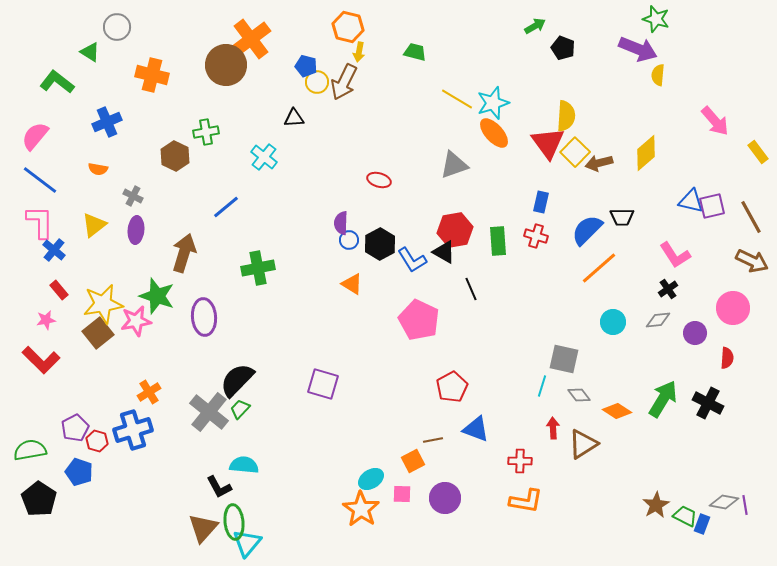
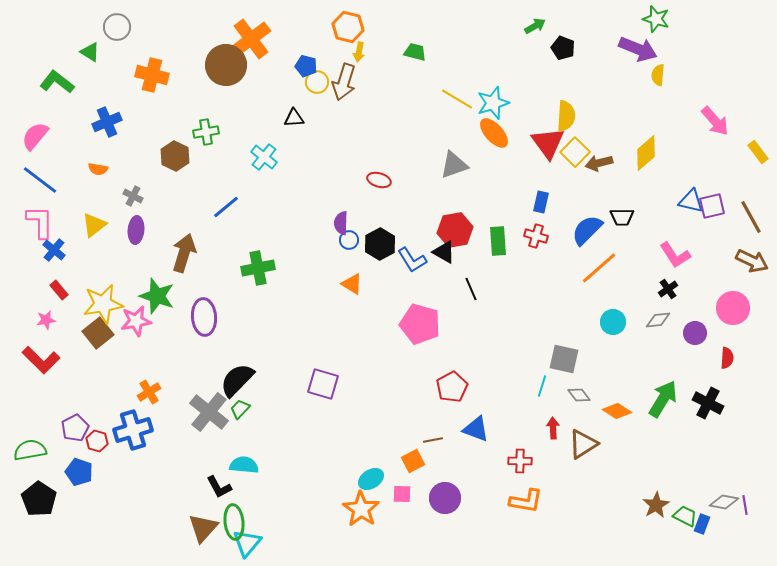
brown arrow at (344, 82): rotated 9 degrees counterclockwise
pink pentagon at (419, 320): moved 1 px right, 4 px down; rotated 9 degrees counterclockwise
